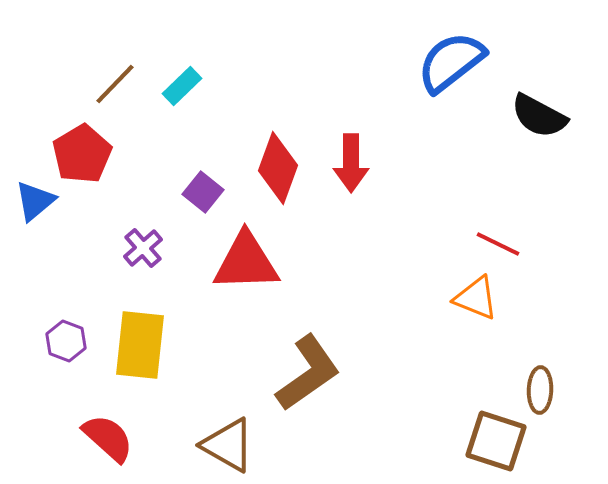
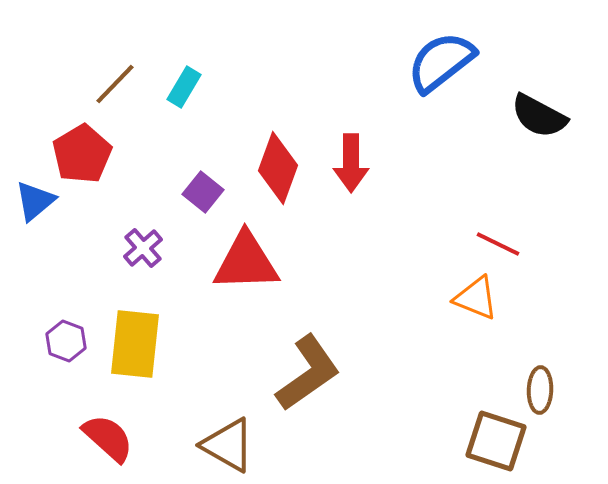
blue semicircle: moved 10 px left
cyan rectangle: moved 2 px right, 1 px down; rotated 15 degrees counterclockwise
yellow rectangle: moved 5 px left, 1 px up
